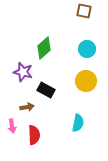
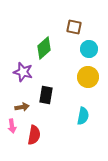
brown square: moved 10 px left, 16 px down
cyan circle: moved 2 px right
yellow circle: moved 2 px right, 4 px up
black rectangle: moved 5 px down; rotated 72 degrees clockwise
brown arrow: moved 5 px left
cyan semicircle: moved 5 px right, 7 px up
red semicircle: rotated 12 degrees clockwise
